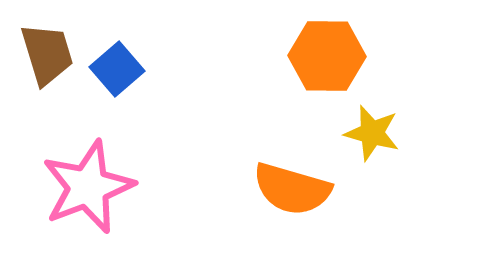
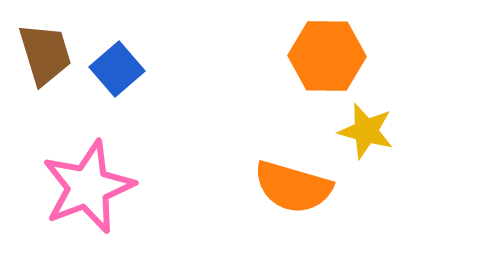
brown trapezoid: moved 2 px left
yellow star: moved 6 px left, 2 px up
orange semicircle: moved 1 px right, 2 px up
